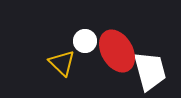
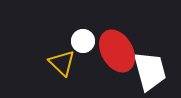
white circle: moved 2 px left
